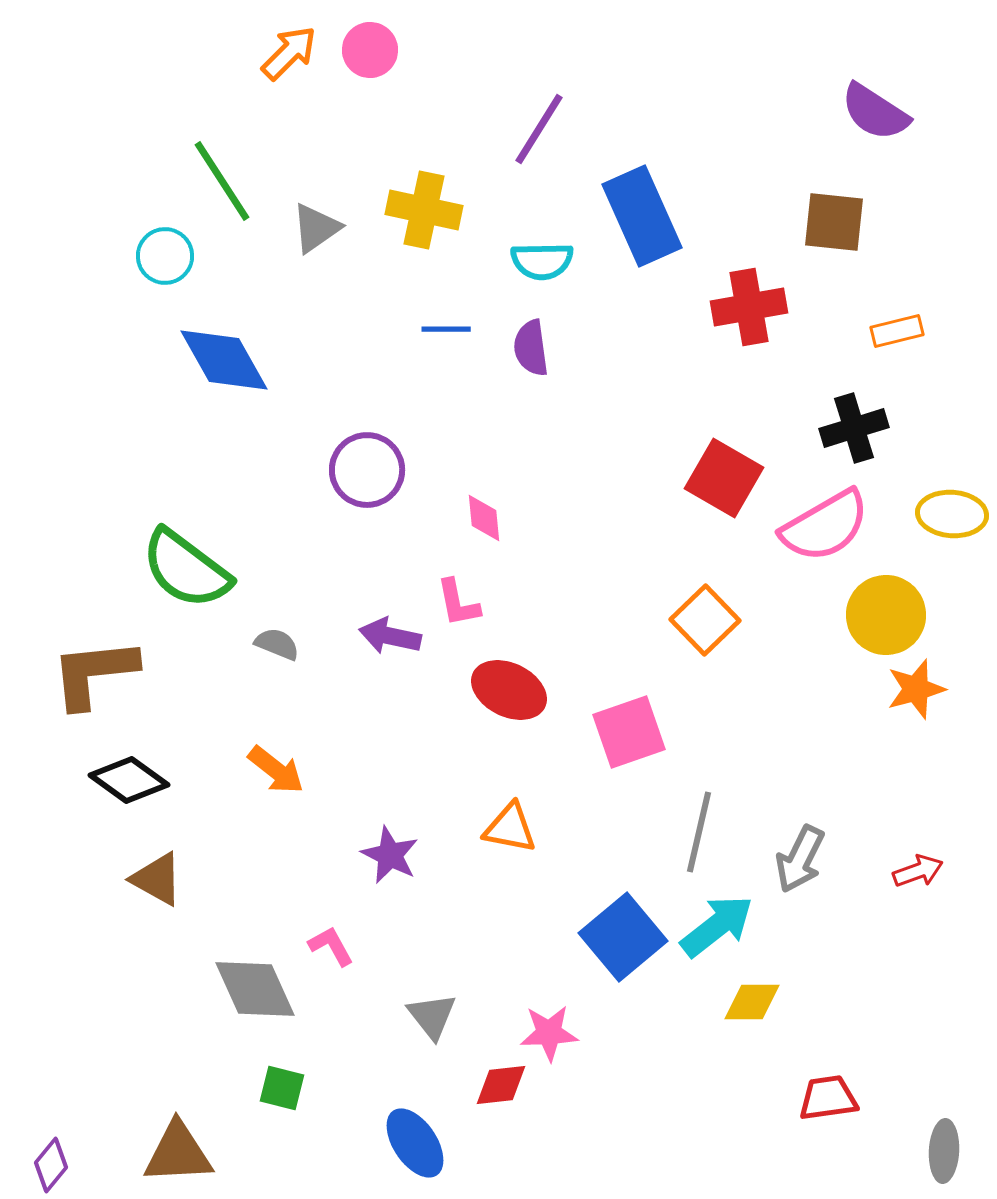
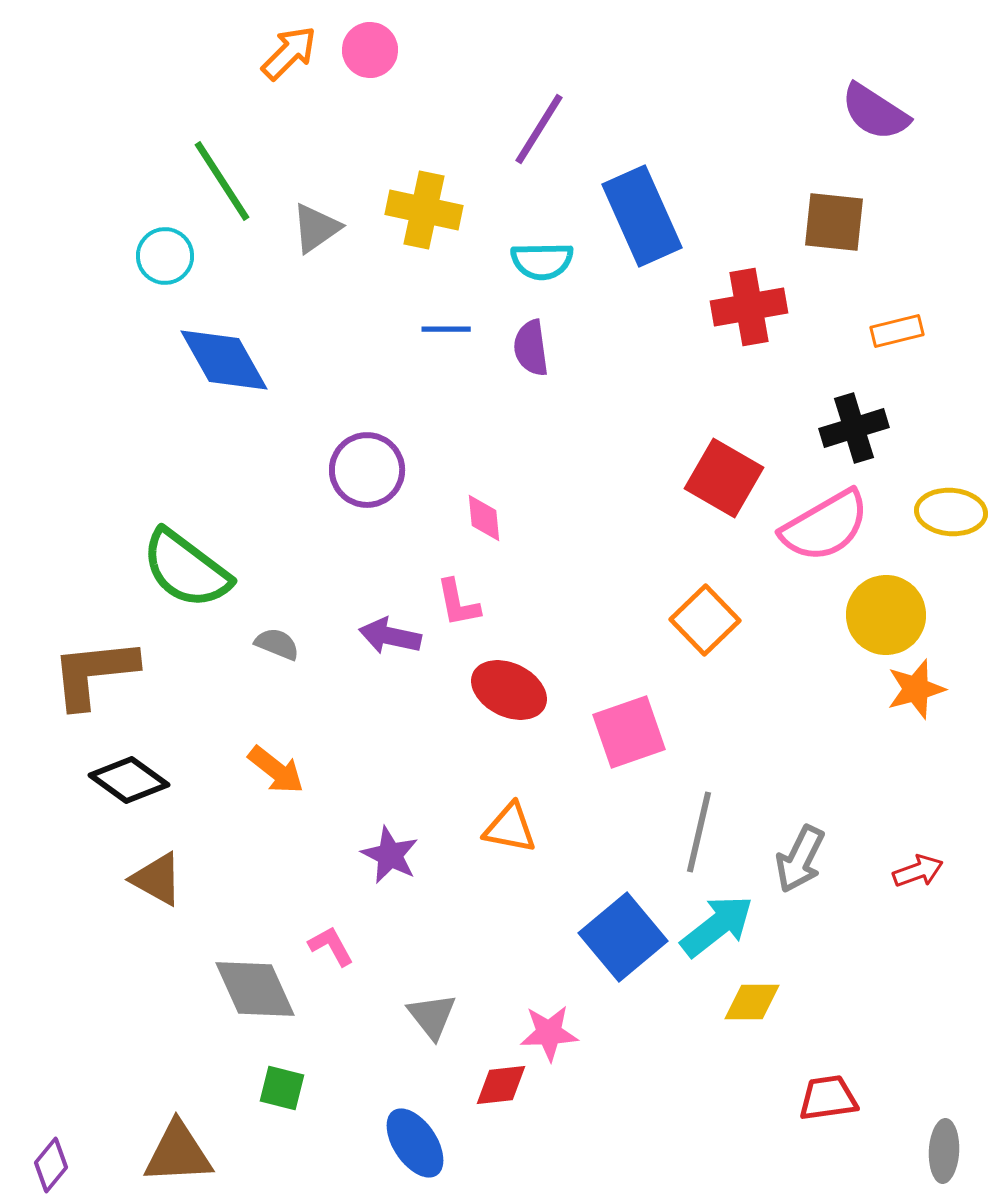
yellow ellipse at (952, 514): moved 1 px left, 2 px up
